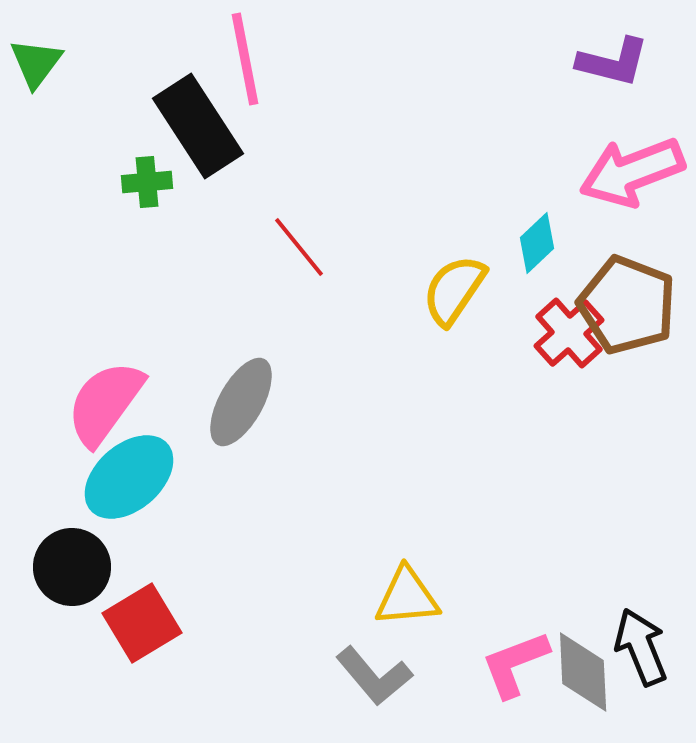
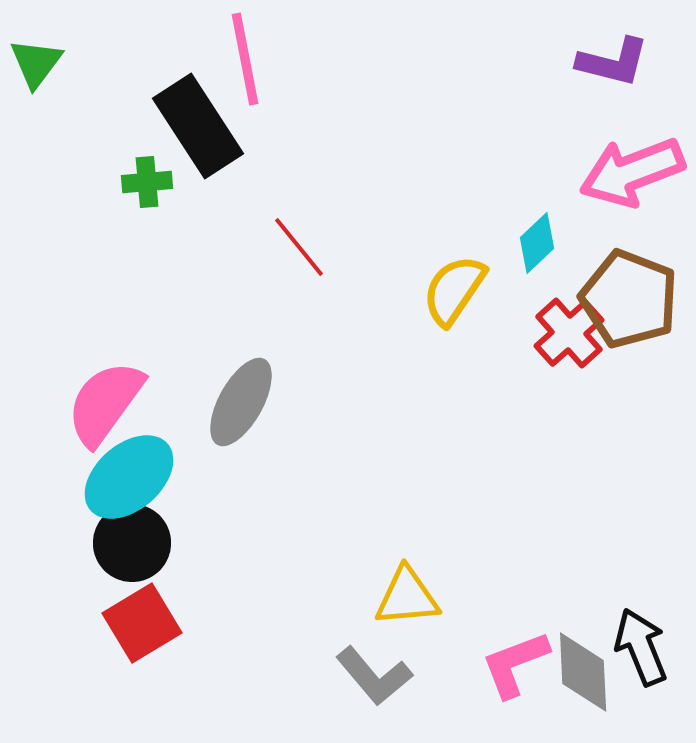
brown pentagon: moved 2 px right, 6 px up
black circle: moved 60 px right, 24 px up
